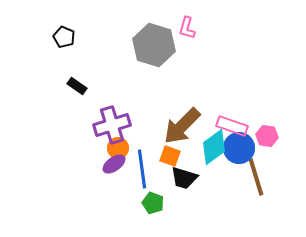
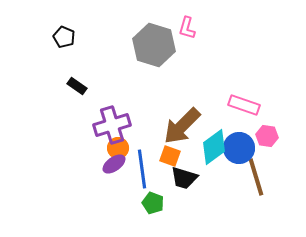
pink rectangle: moved 12 px right, 21 px up
